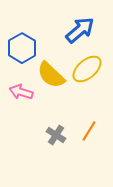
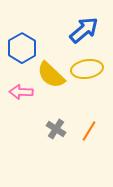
blue arrow: moved 4 px right
yellow ellipse: rotated 32 degrees clockwise
pink arrow: rotated 15 degrees counterclockwise
gray cross: moved 6 px up
